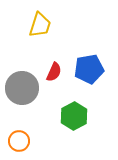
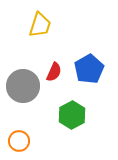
blue pentagon: rotated 20 degrees counterclockwise
gray circle: moved 1 px right, 2 px up
green hexagon: moved 2 px left, 1 px up
